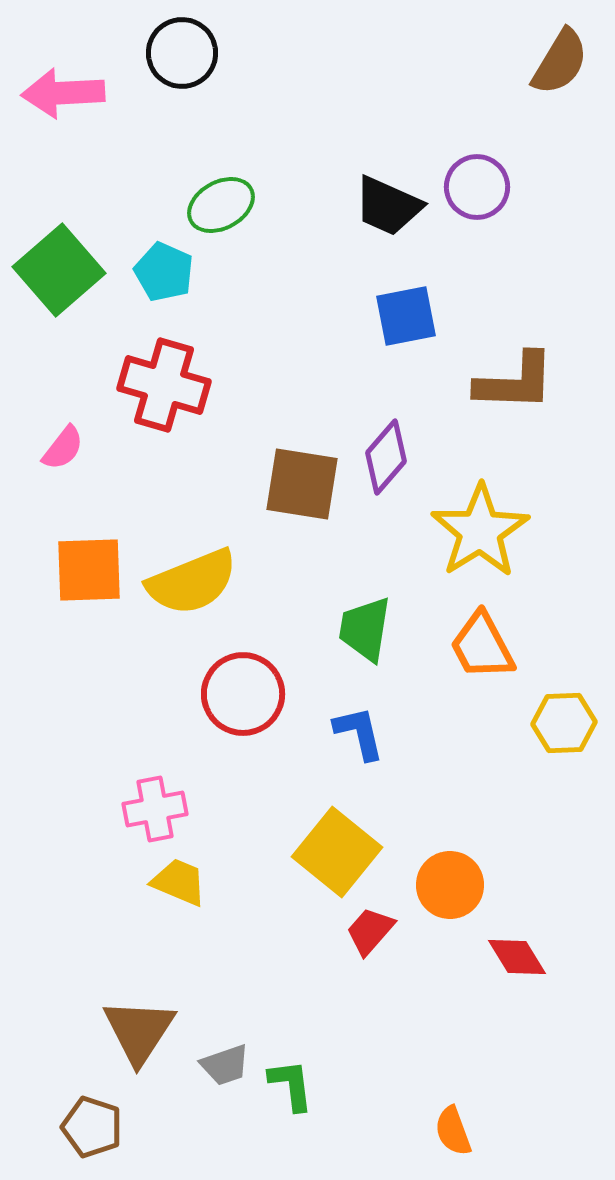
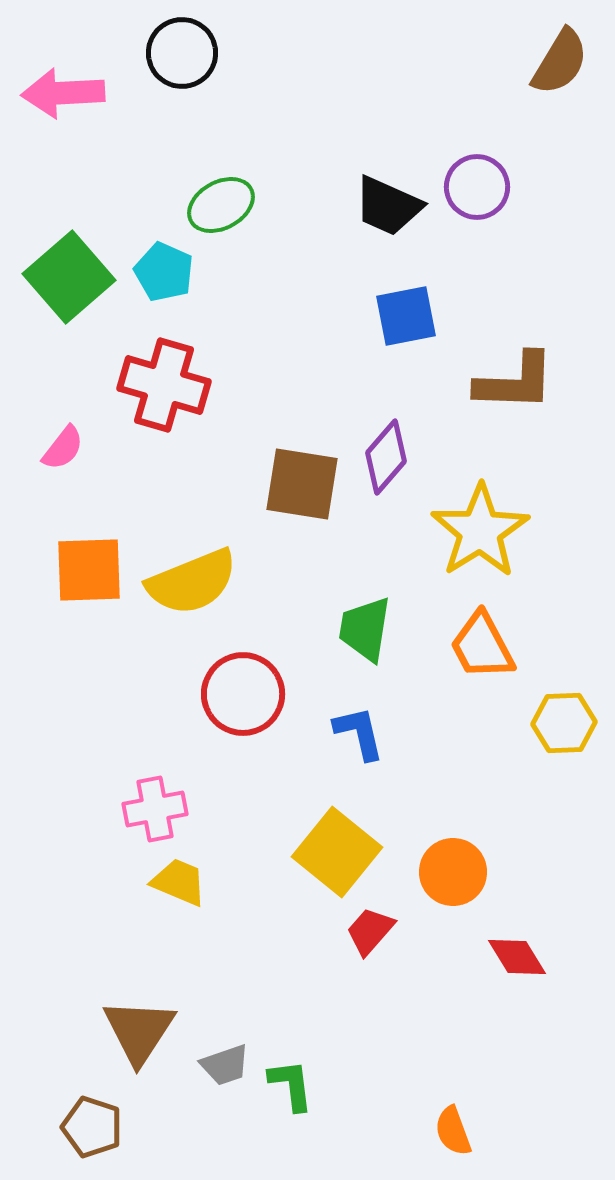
green square: moved 10 px right, 7 px down
orange circle: moved 3 px right, 13 px up
